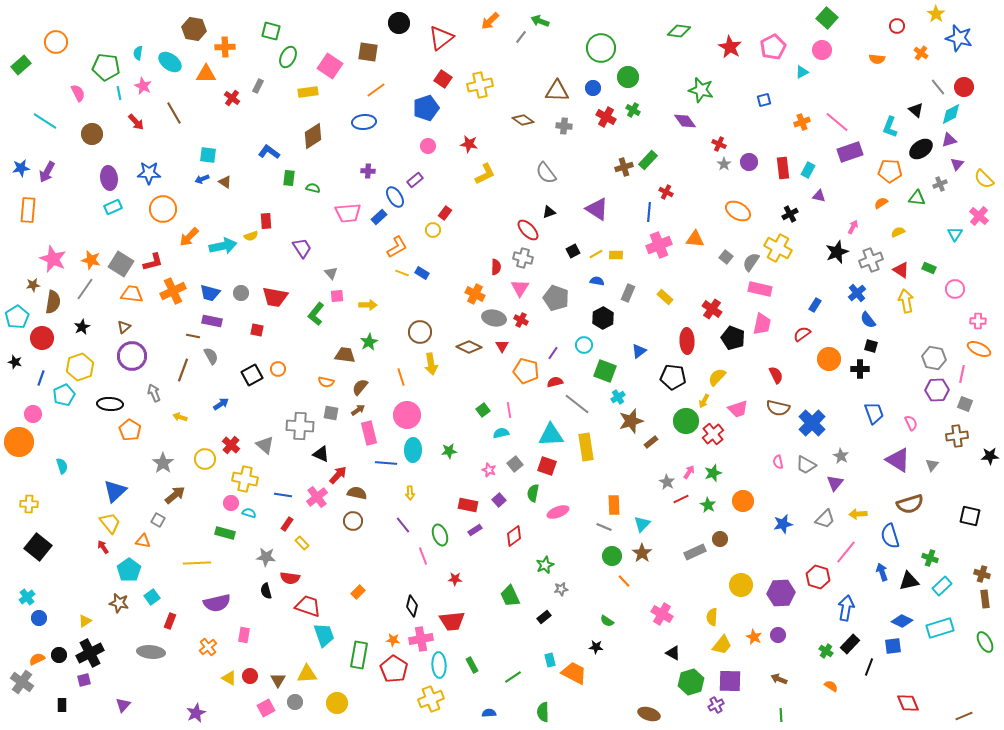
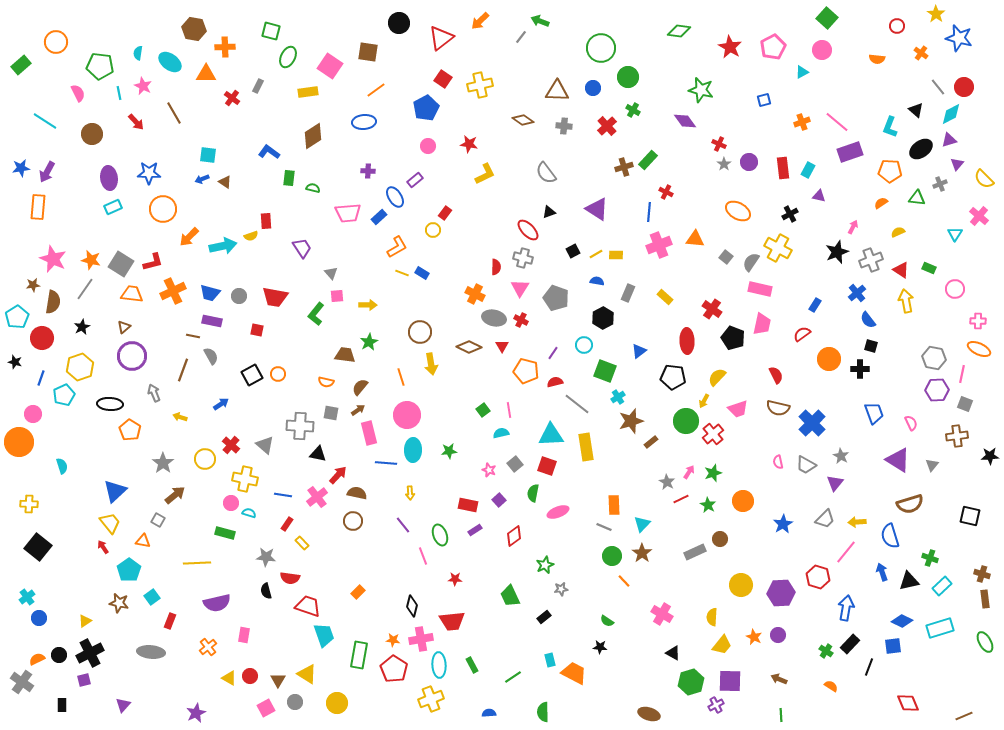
orange arrow at (490, 21): moved 10 px left
green pentagon at (106, 67): moved 6 px left, 1 px up
blue pentagon at (426, 108): rotated 10 degrees counterclockwise
red cross at (606, 117): moved 1 px right, 9 px down; rotated 18 degrees clockwise
orange rectangle at (28, 210): moved 10 px right, 3 px up
gray circle at (241, 293): moved 2 px left, 3 px down
orange circle at (278, 369): moved 5 px down
black triangle at (321, 454): moved 3 px left; rotated 12 degrees counterclockwise
yellow arrow at (858, 514): moved 1 px left, 8 px down
blue star at (783, 524): rotated 18 degrees counterclockwise
black star at (596, 647): moved 4 px right
yellow triangle at (307, 674): rotated 35 degrees clockwise
